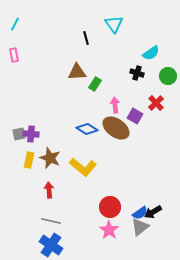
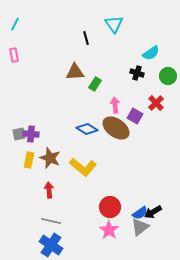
brown triangle: moved 2 px left
